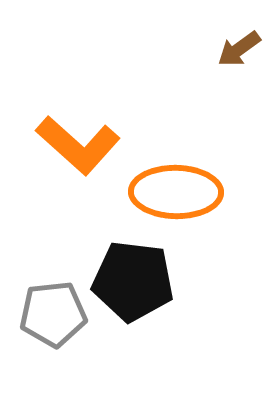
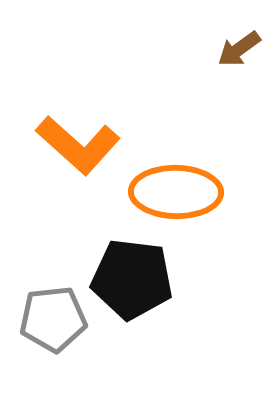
black pentagon: moved 1 px left, 2 px up
gray pentagon: moved 5 px down
